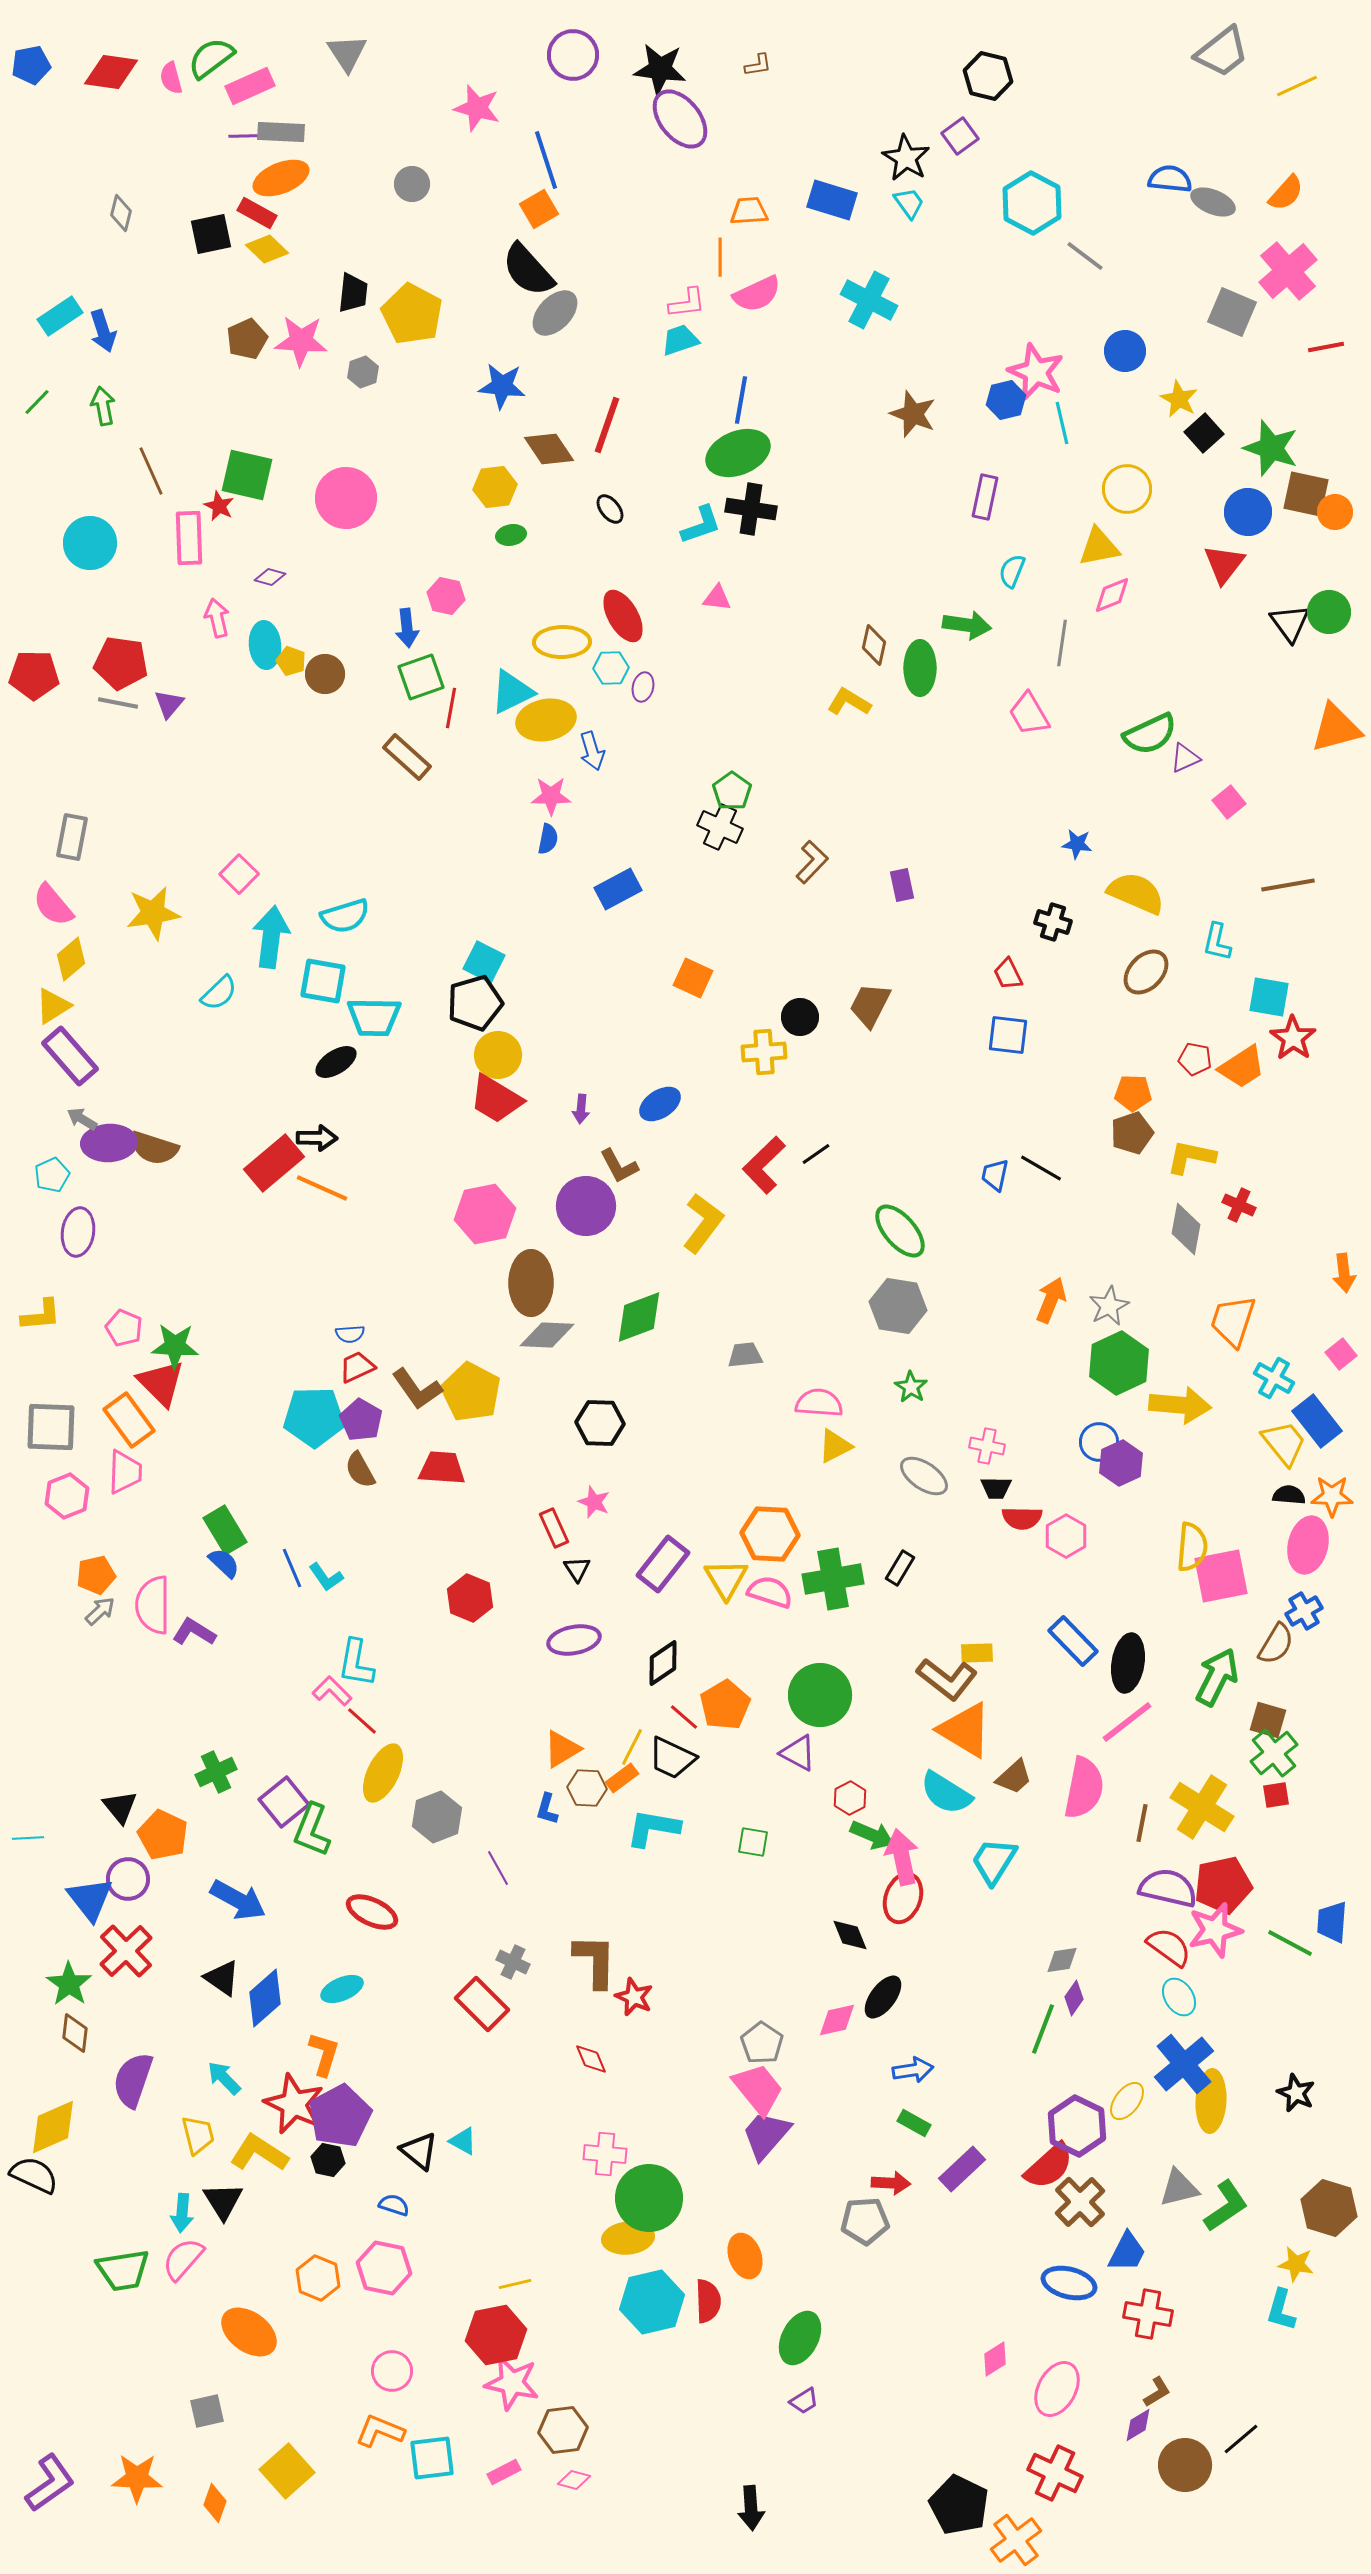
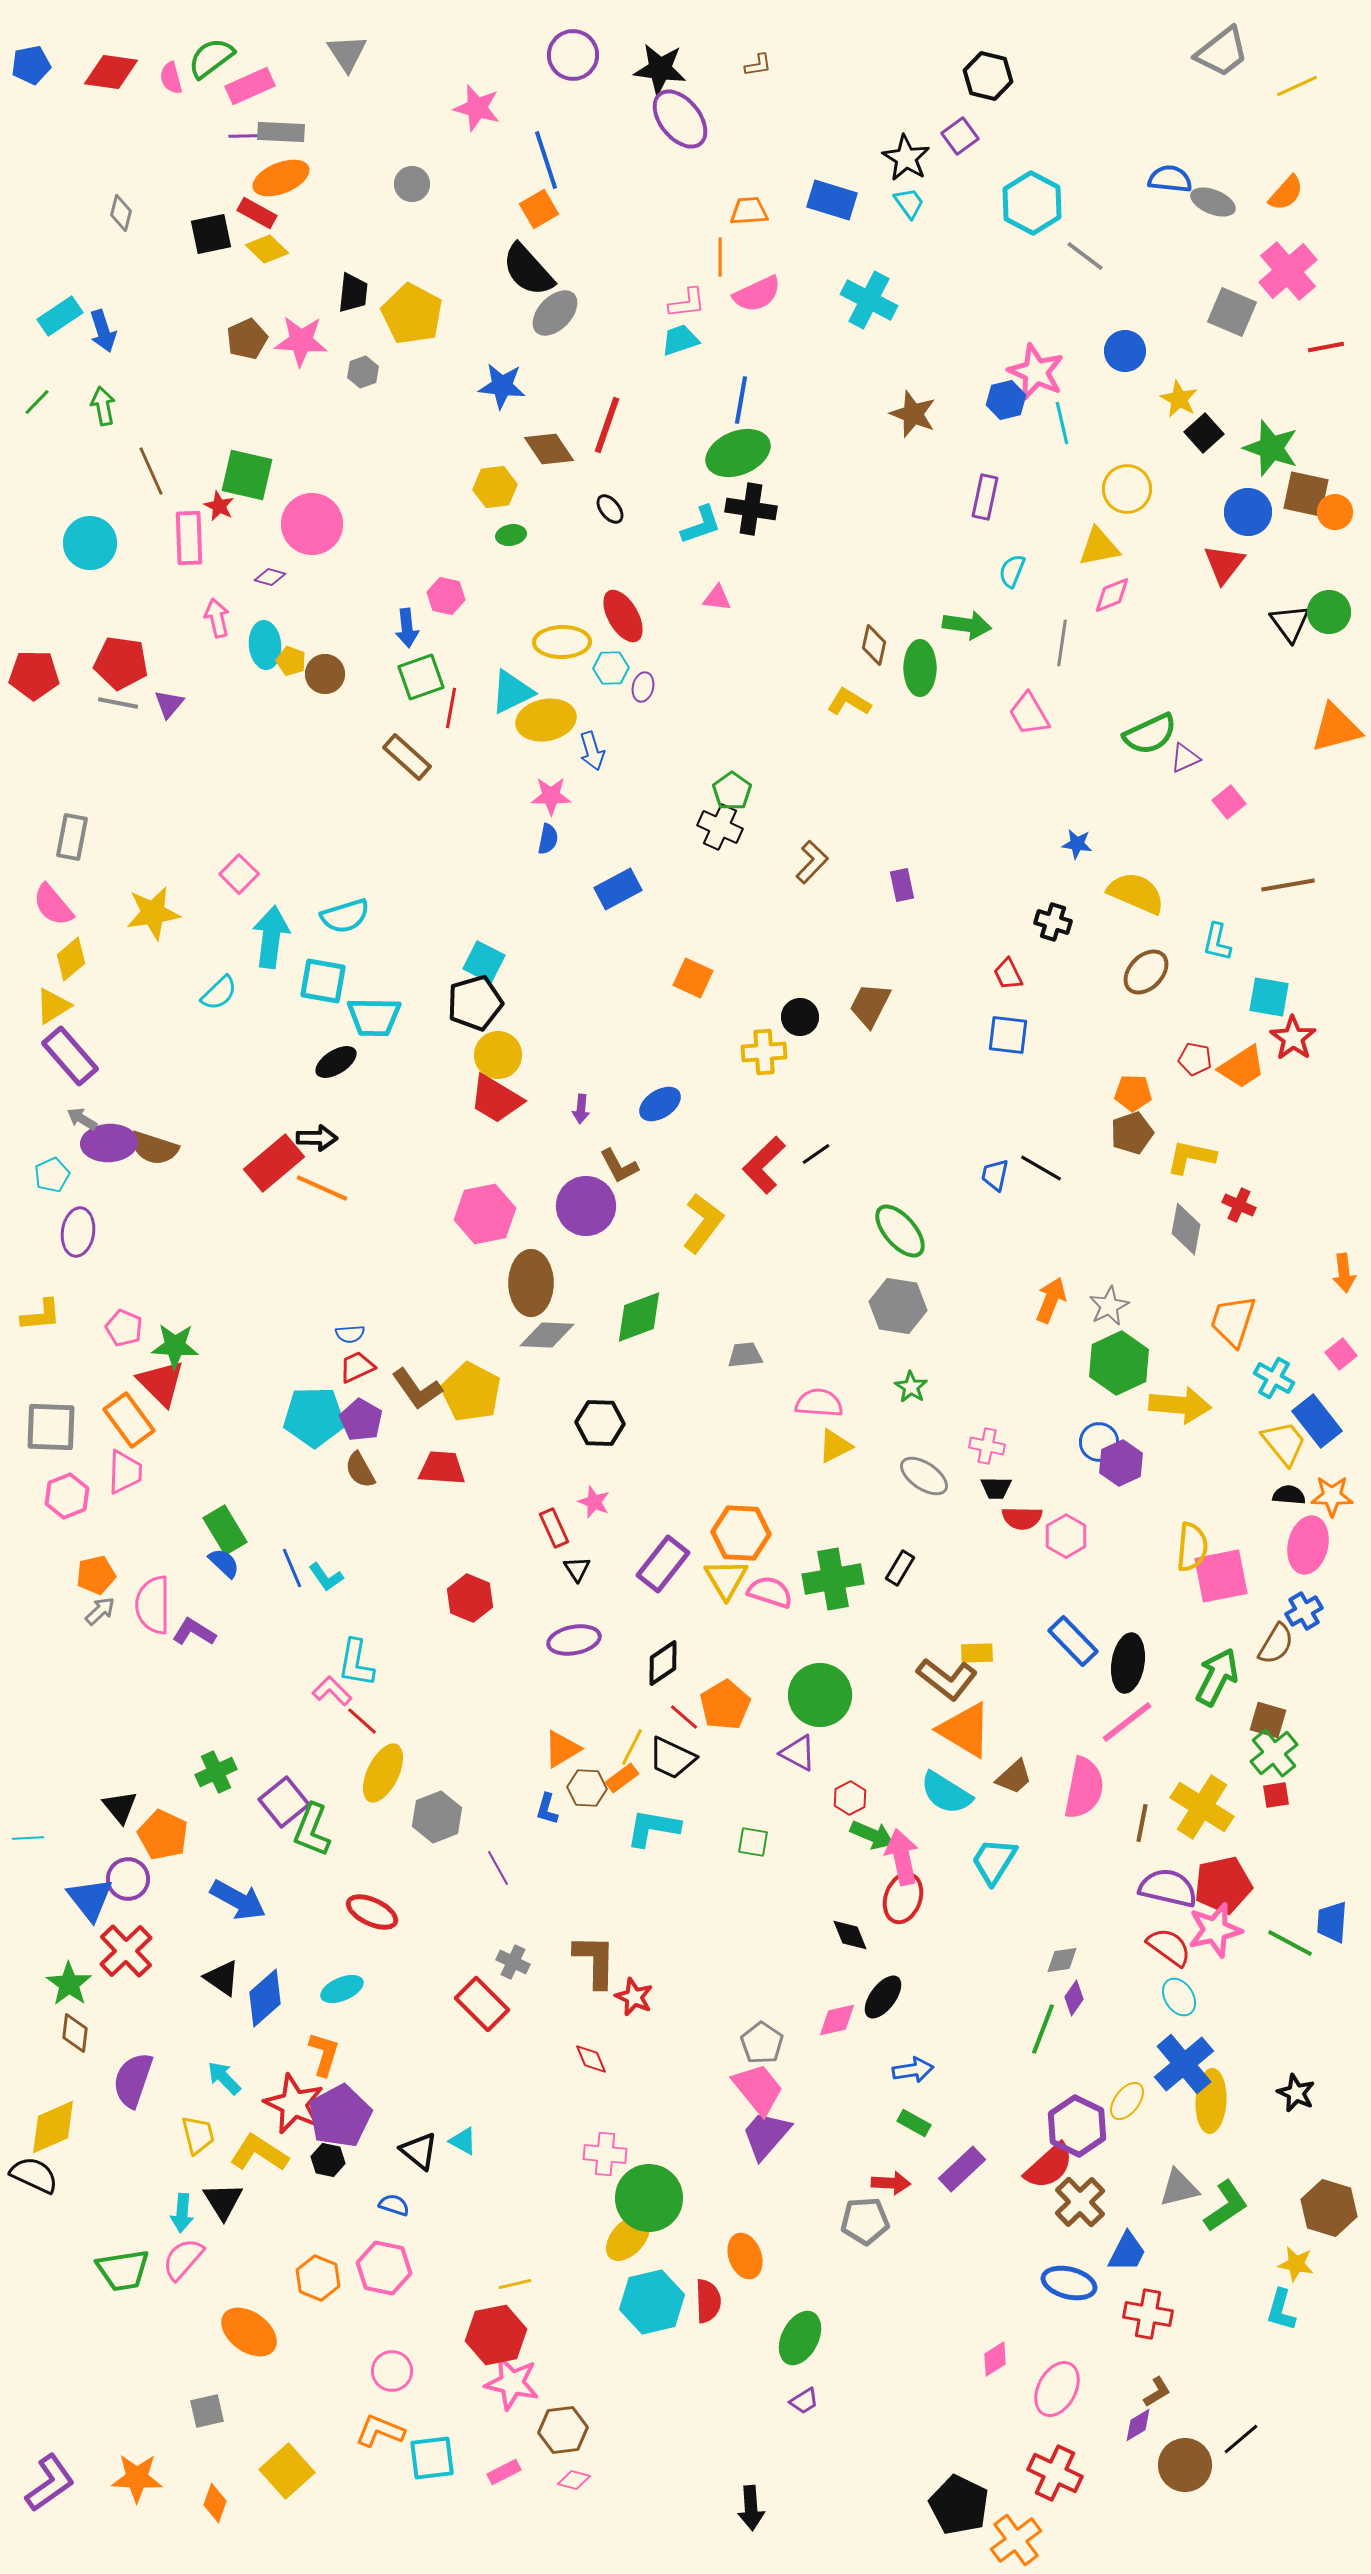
pink circle at (346, 498): moved 34 px left, 26 px down
orange hexagon at (770, 1534): moved 29 px left, 1 px up
yellow ellipse at (628, 2238): rotated 42 degrees counterclockwise
